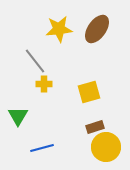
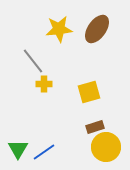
gray line: moved 2 px left
green triangle: moved 33 px down
blue line: moved 2 px right, 4 px down; rotated 20 degrees counterclockwise
